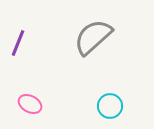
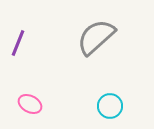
gray semicircle: moved 3 px right
